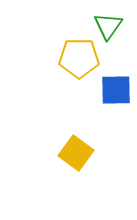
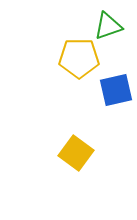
green triangle: rotated 36 degrees clockwise
blue square: rotated 12 degrees counterclockwise
